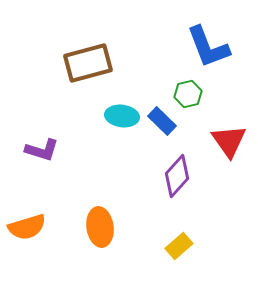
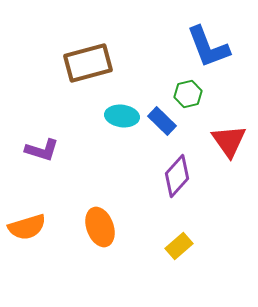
orange ellipse: rotated 12 degrees counterclockwise
